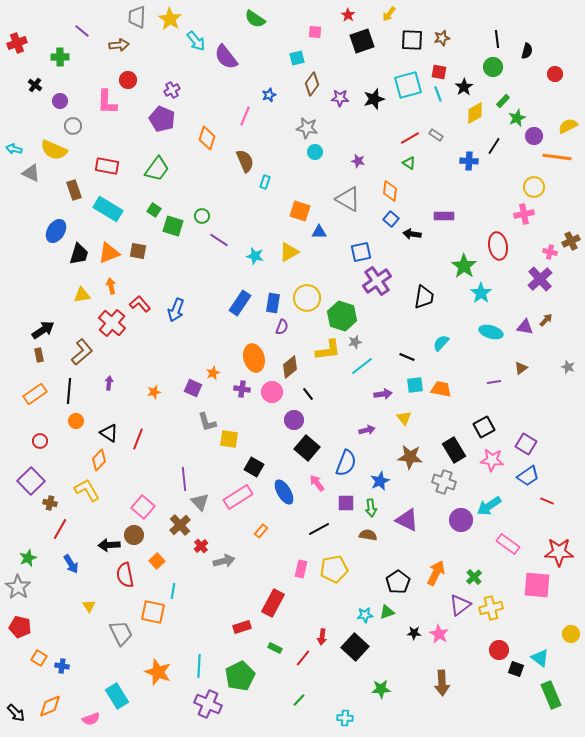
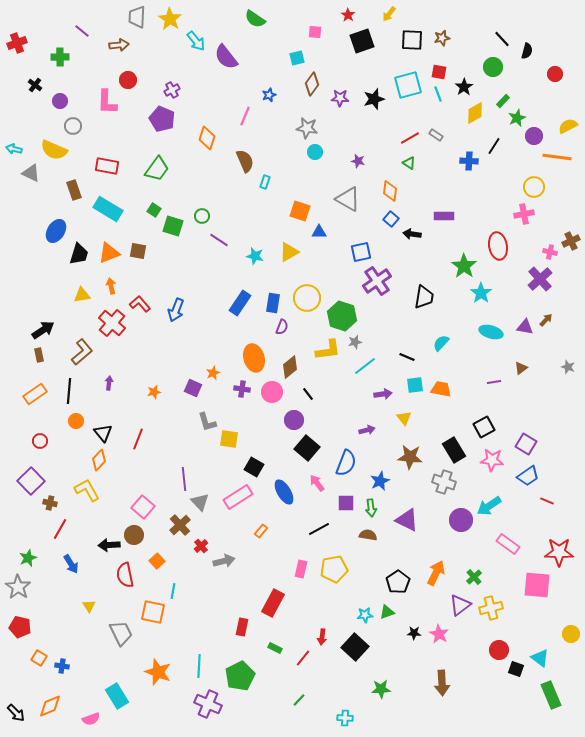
black line at (497, 39): moved 5 px right; rotated 36 degrees counterclockwise
cyan line at (362, 366): moved 3 px right
black triangle at (109, 433): moved 6 px left; rotated 18 degrees clockwise
red rectangle at (242, 627): rotated 60 degrees counterclockwise
